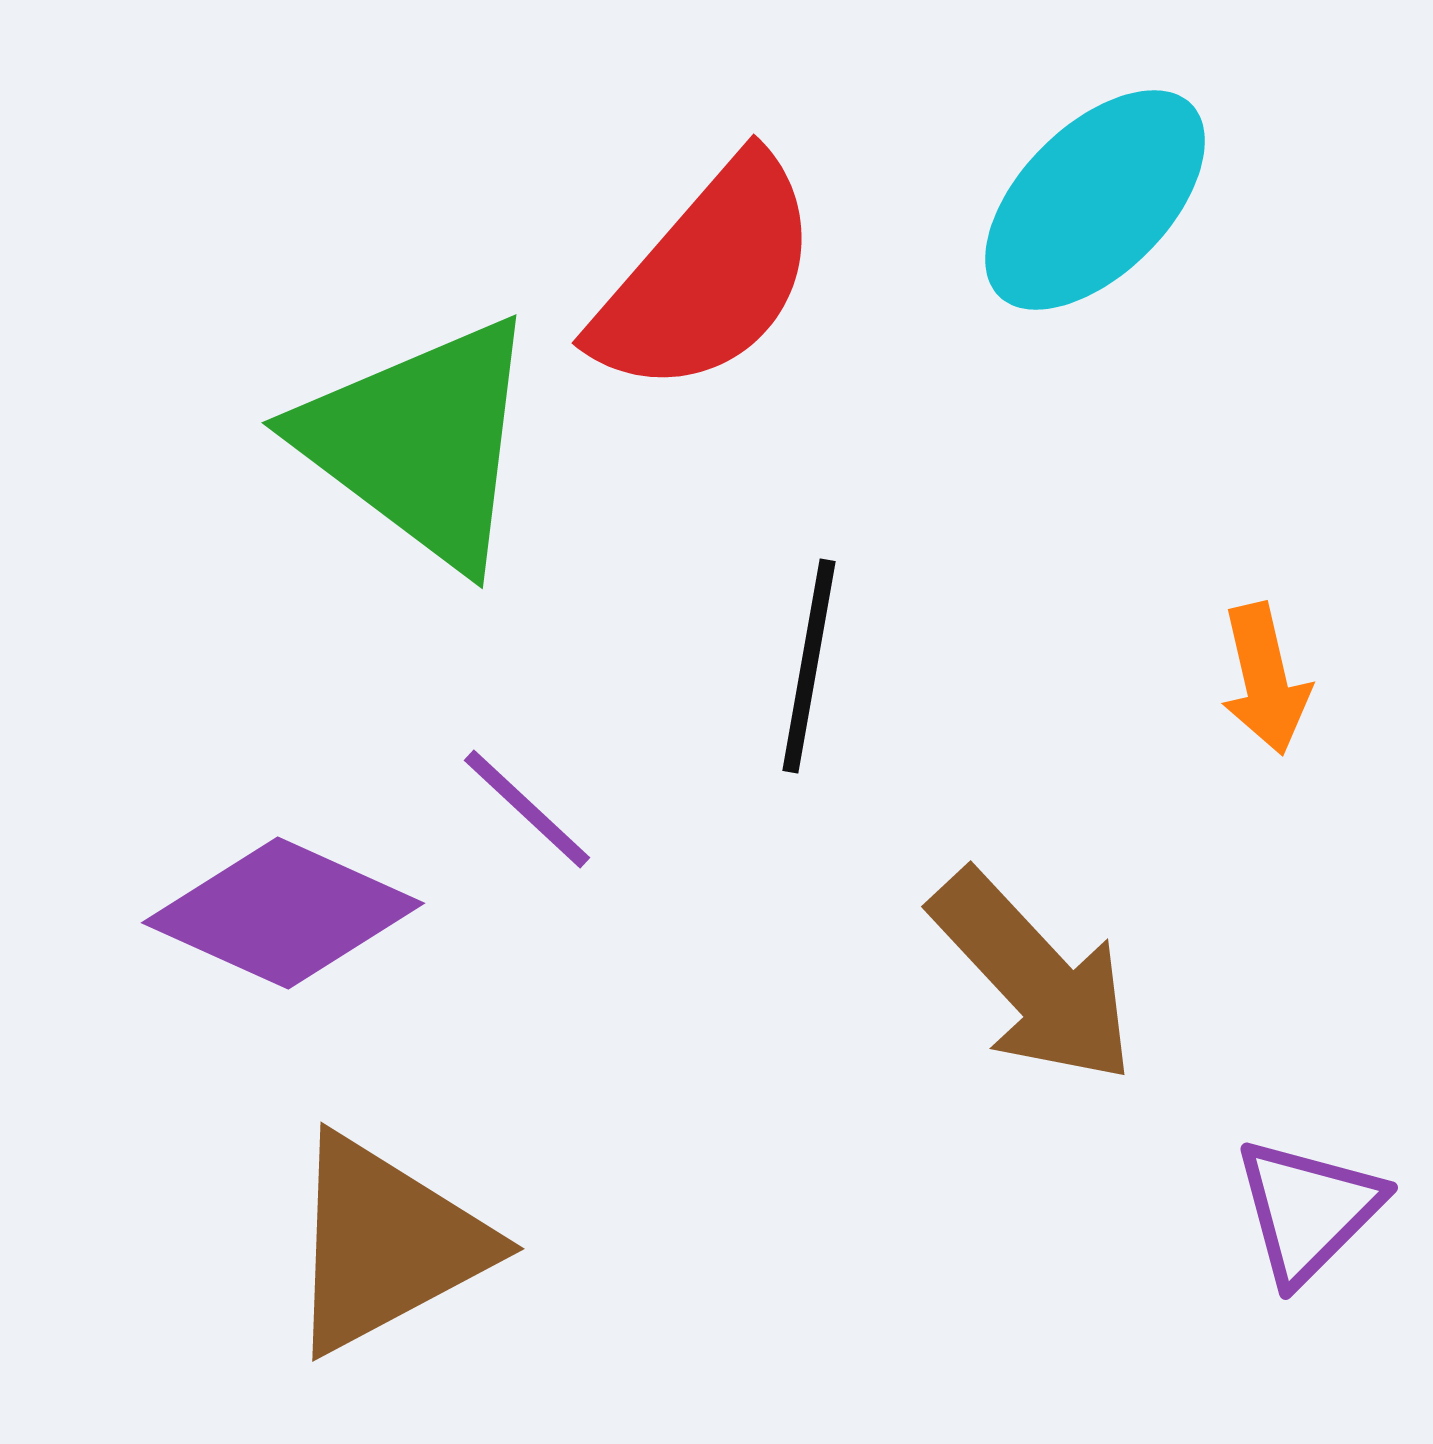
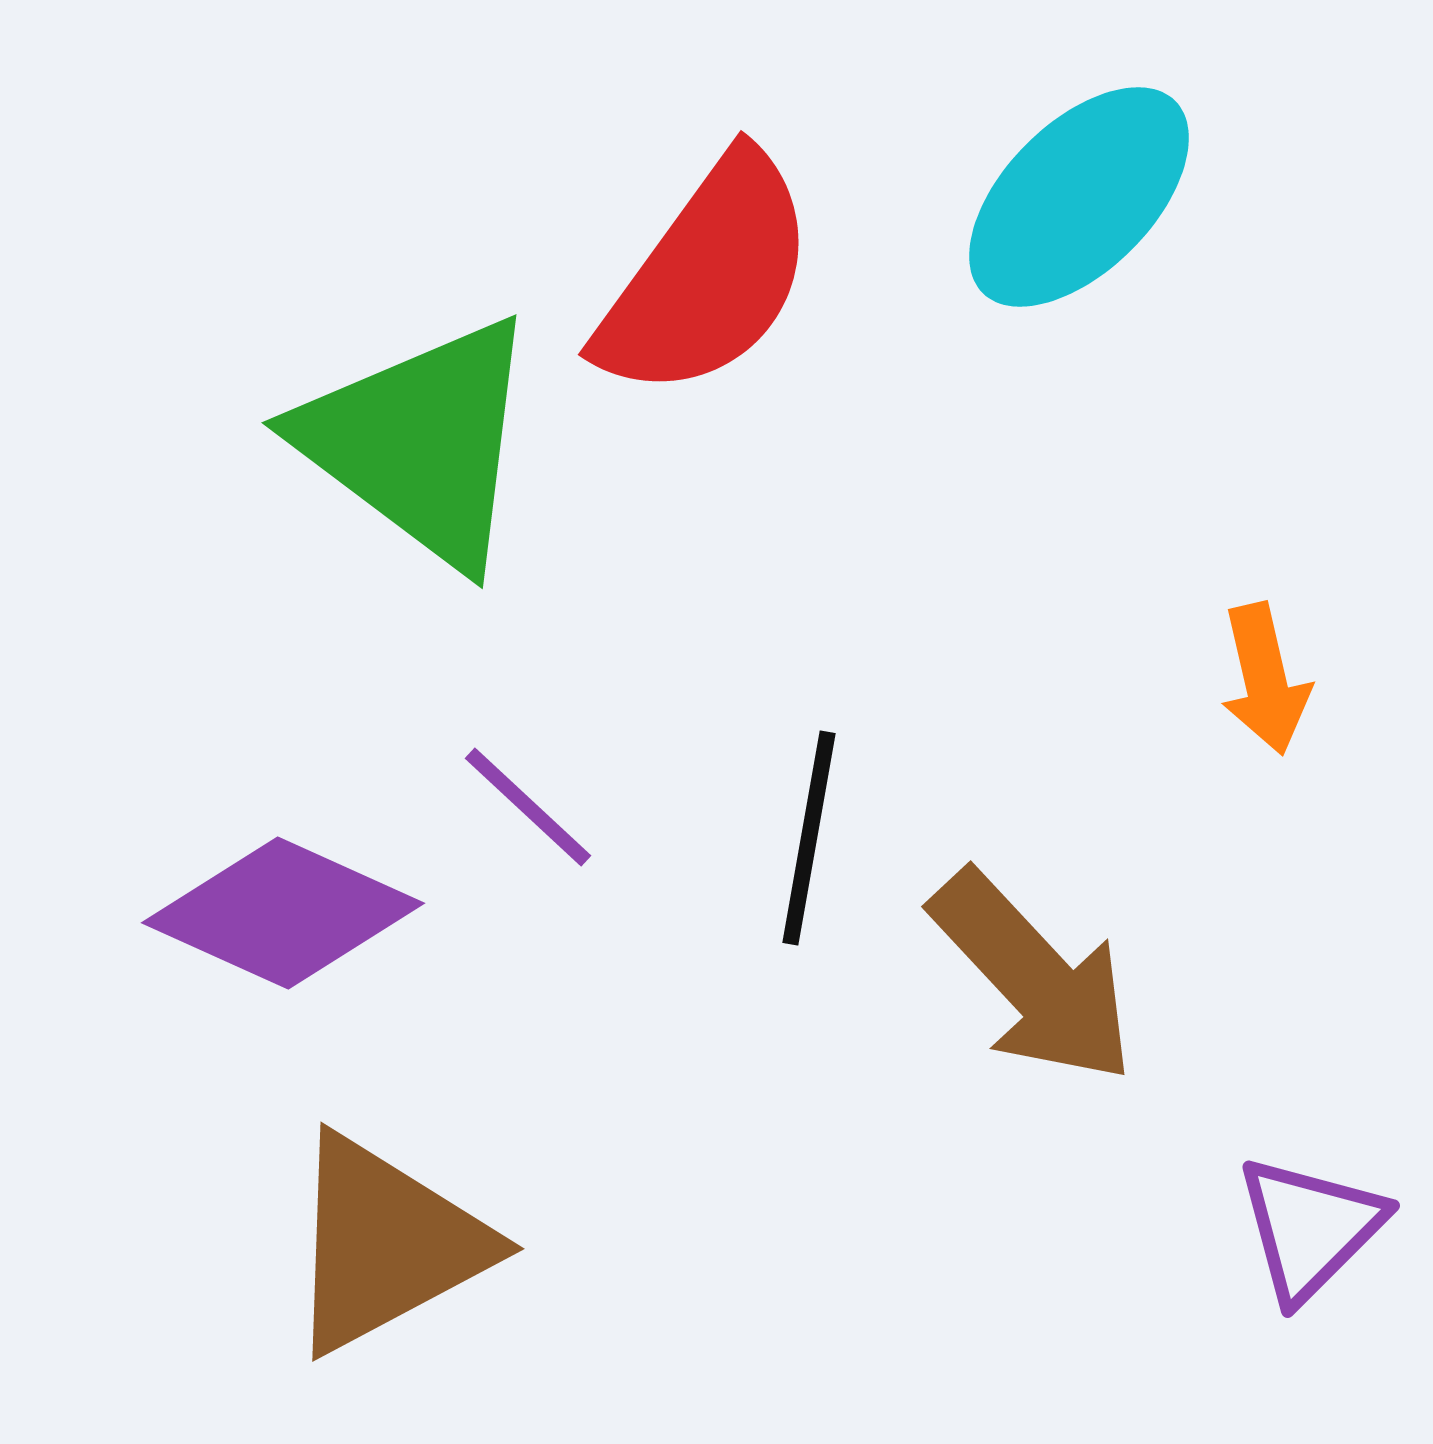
cyan ellipse: moved 16 px left, 3 px up
red semicircle: rotated 5 degrees counterclockwise
black line: moved 172 px down
purple line: moved 1 px right, 2 px up
purple triangle: moved 2 px right, 18 px down
